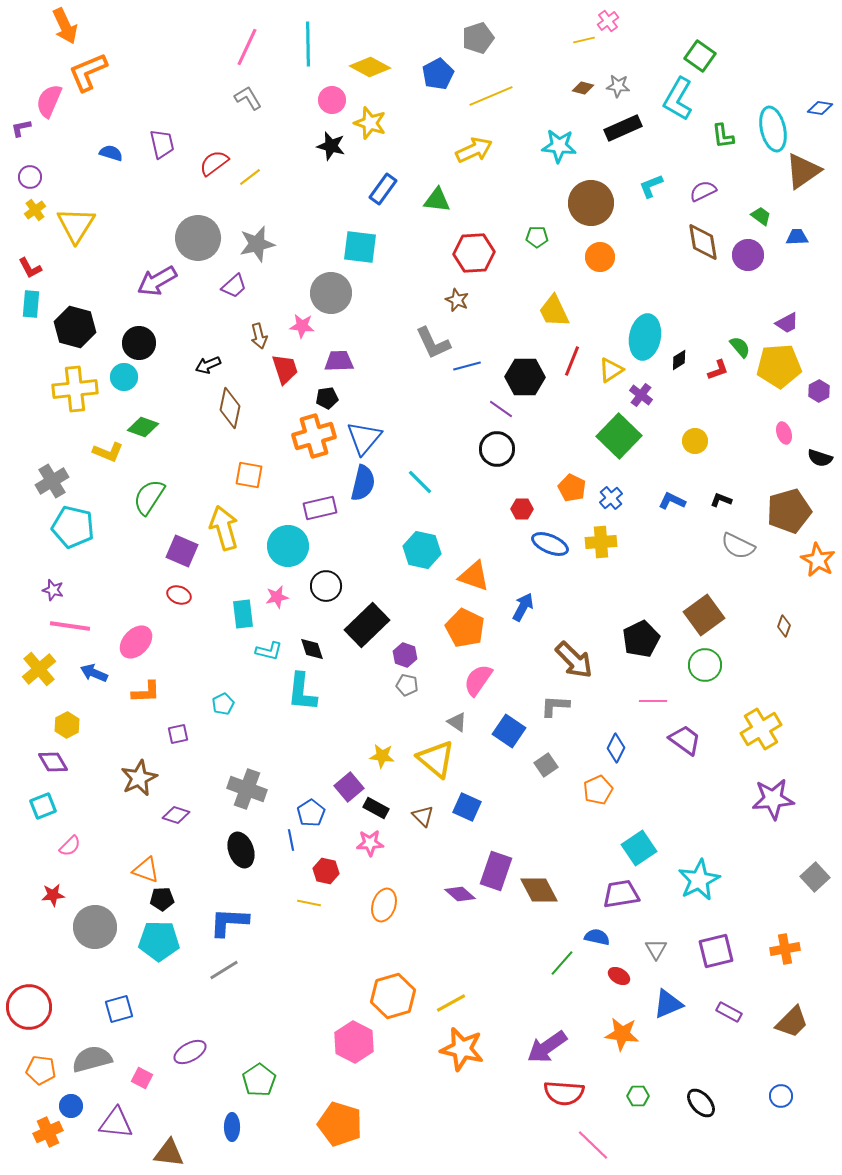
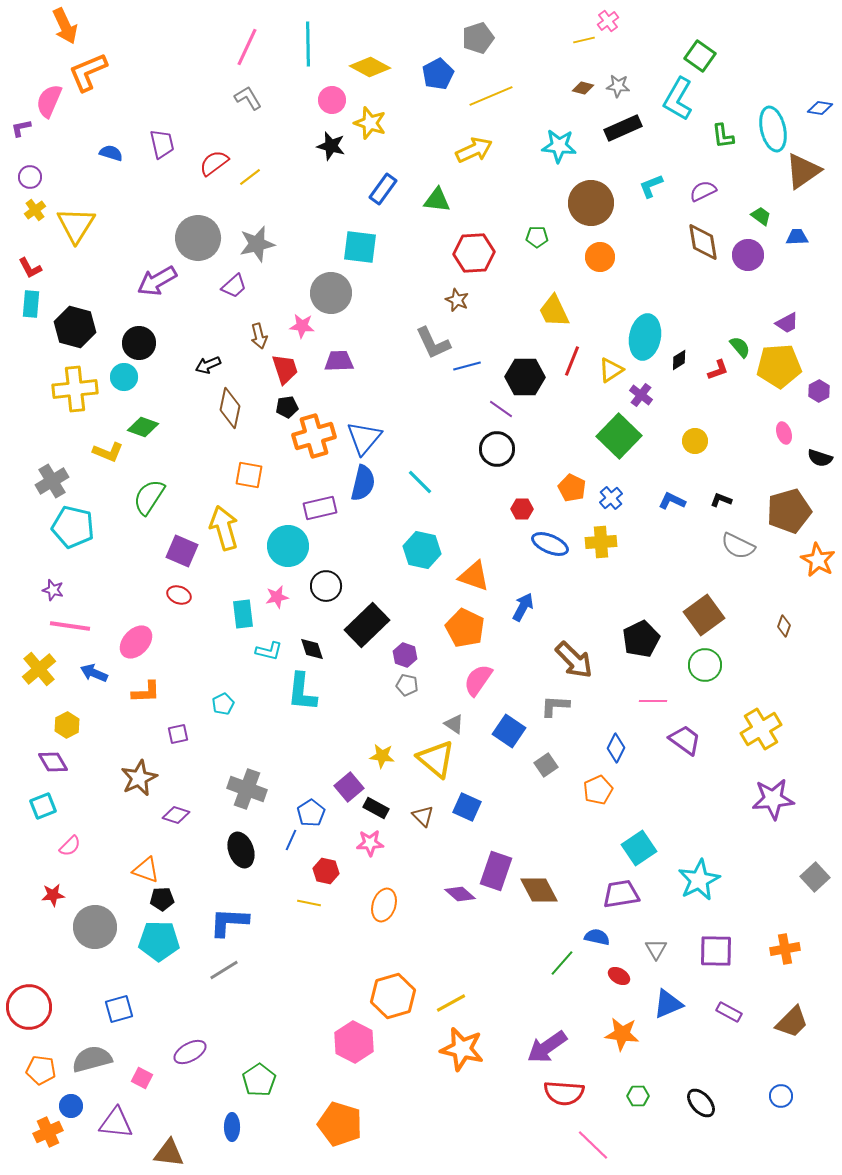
black pentagon at (327, 398): moved 40 px left, 9 px down
gray triangle at (457, 722): moved 3 px left, 2 px down
blue line at (291, 840): rotated 35 degrees clockwise
purple square at (716, 951): rotated 15 degrees clockwise
